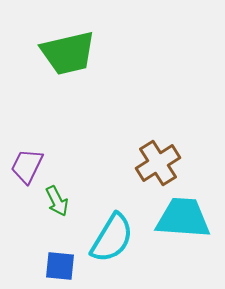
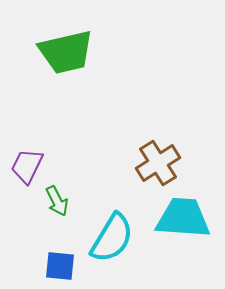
green trapezoid: moved 2 px left, 1 px up
